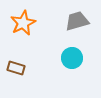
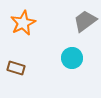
gray trapezoid: moved 8 px right; rotated 20 degrees counterclockwise
